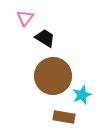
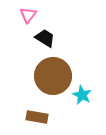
pink triangle: moved 3 px right, 3 px up
cyan star: rotated 24 degrees counterclockwise
brown rectangle: moved 27 px left
